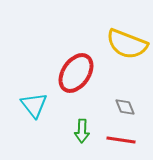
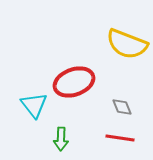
red ellipse: moved 2 px left, 9 px down; rotated 36 degrees clockwise
gray diamond: moved 3 px left
green arrow: moved 21 px left, 8 px down
red line: moved 1 px left, 2 px up
